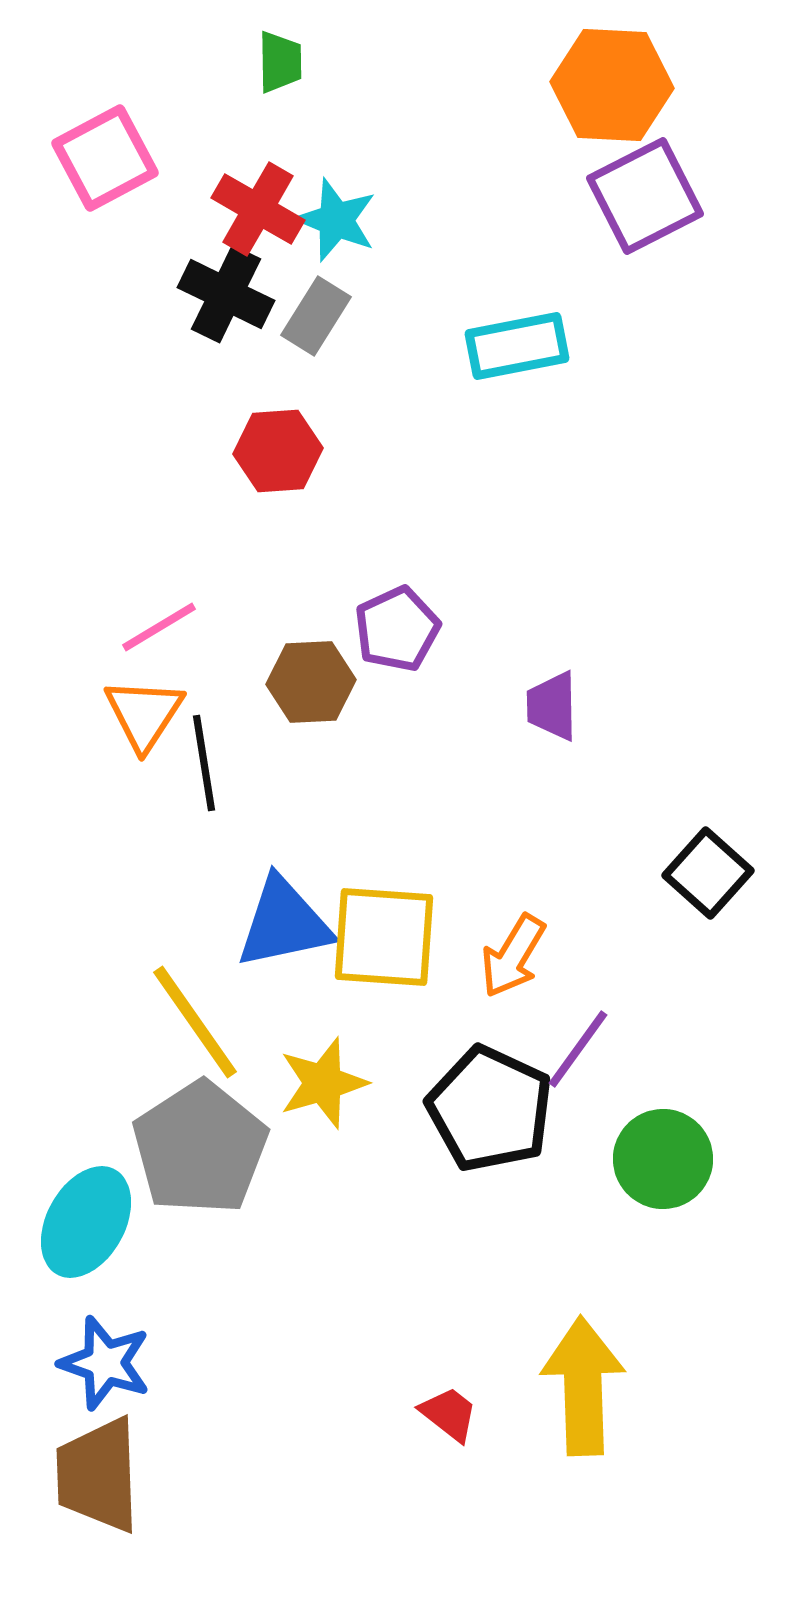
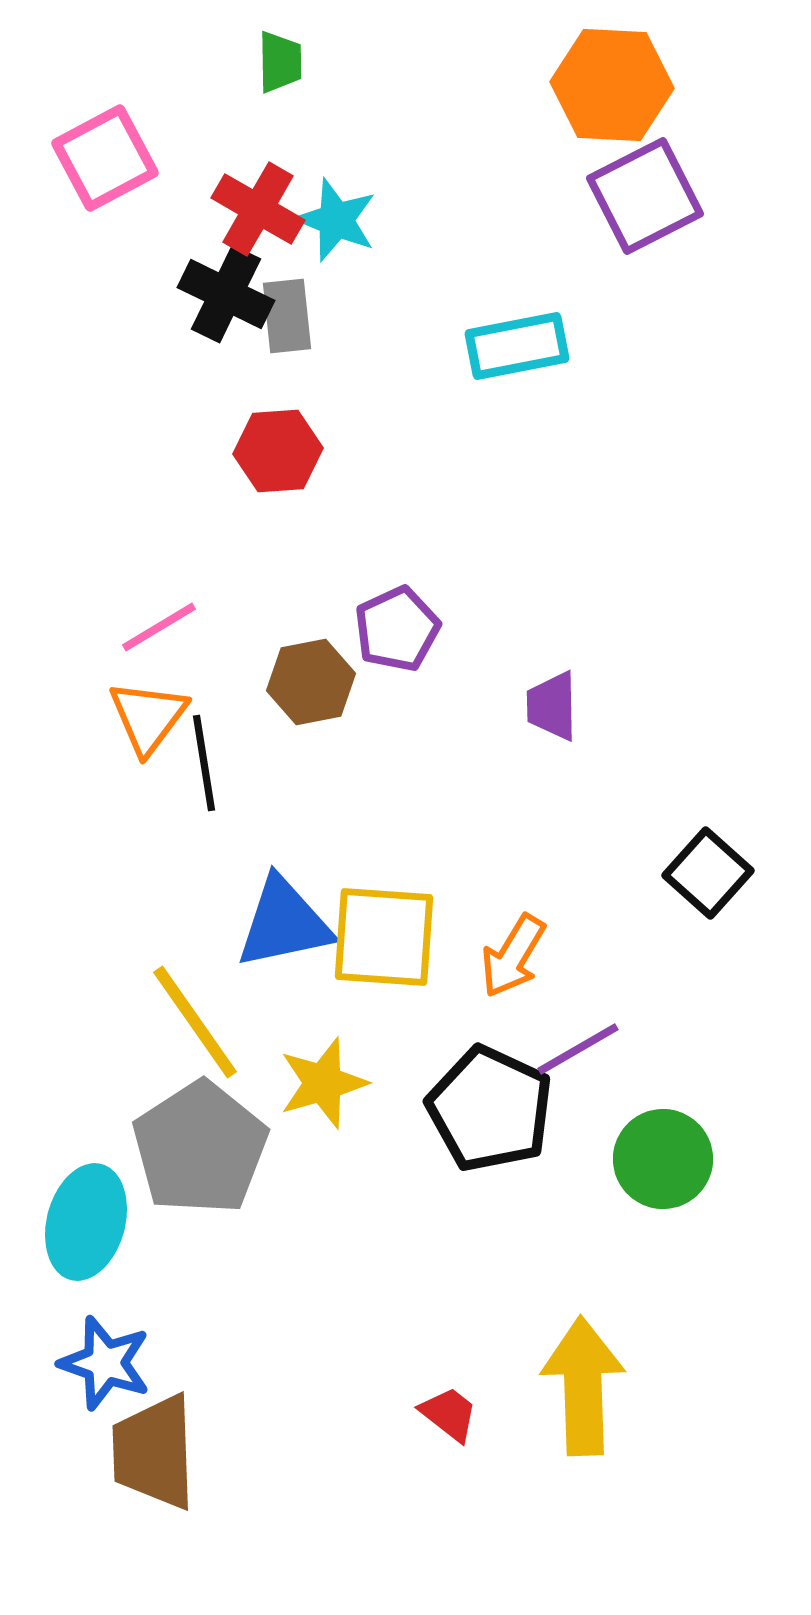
gray rectangle: moved 29 px left; rotated 38 degrees counterclockwise
brown hexagon: rotated 8 degrees counterclockwise
orange triangle: moved 4 px right, 3 px down; rotated 4 degrees clockwise
purple line: rotated 24 degrees clockwise
cyan ellipse: rotated 14 degrees counterclockwise
brown trapezoid: moved 56 px right, 23 px up
